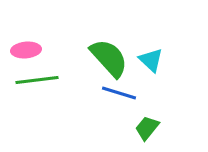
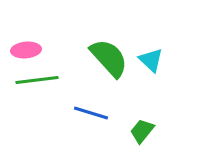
blue line: moved 28 px left, 20 px down
green trapezoid: moved 5 px left, 3 px down
